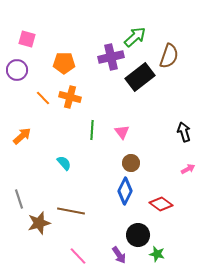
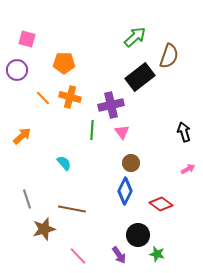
purple cross: moved 48 px down
gray line: moved 8 px right
brown line: moved 1 px right, 2 px up
brown star: moved 5 px right, 6 px down
